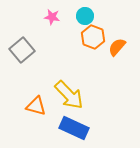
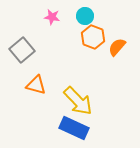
yellow arrow: moved 9 px right, 6 px down
orange triangle: moved 21 px up
